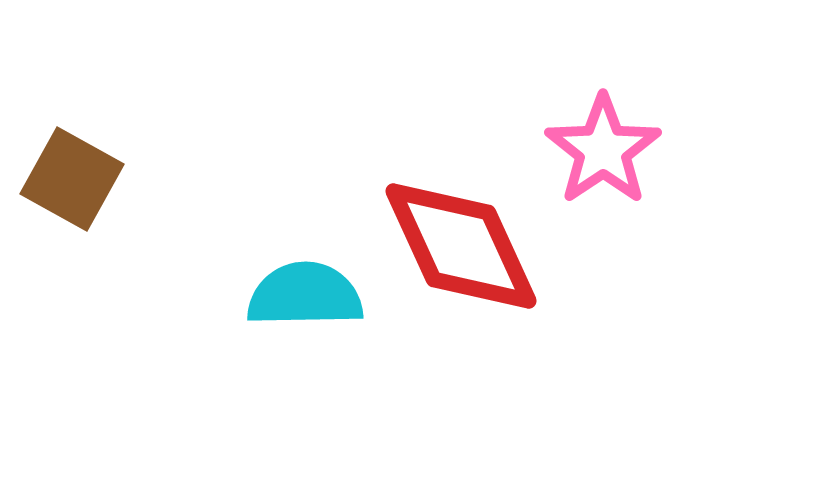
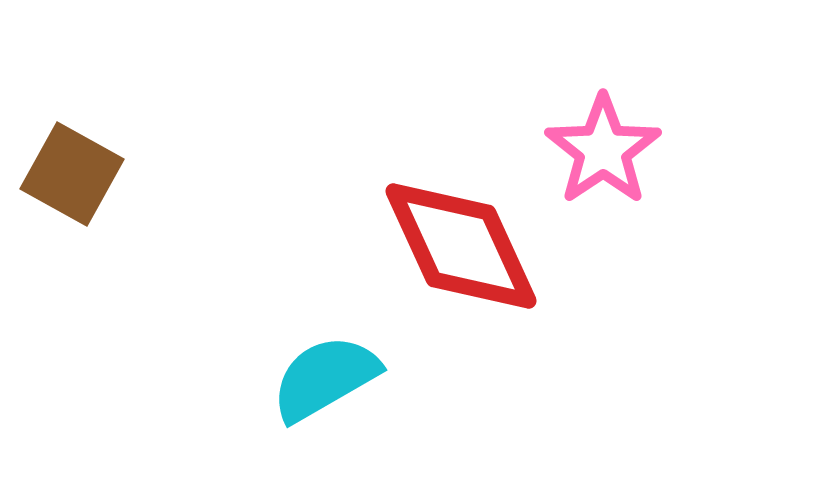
brown square: moved 5 px up
cyan semicircle: moved 20 px right, 83 px down; rotated 29 degrees counterclockwise
